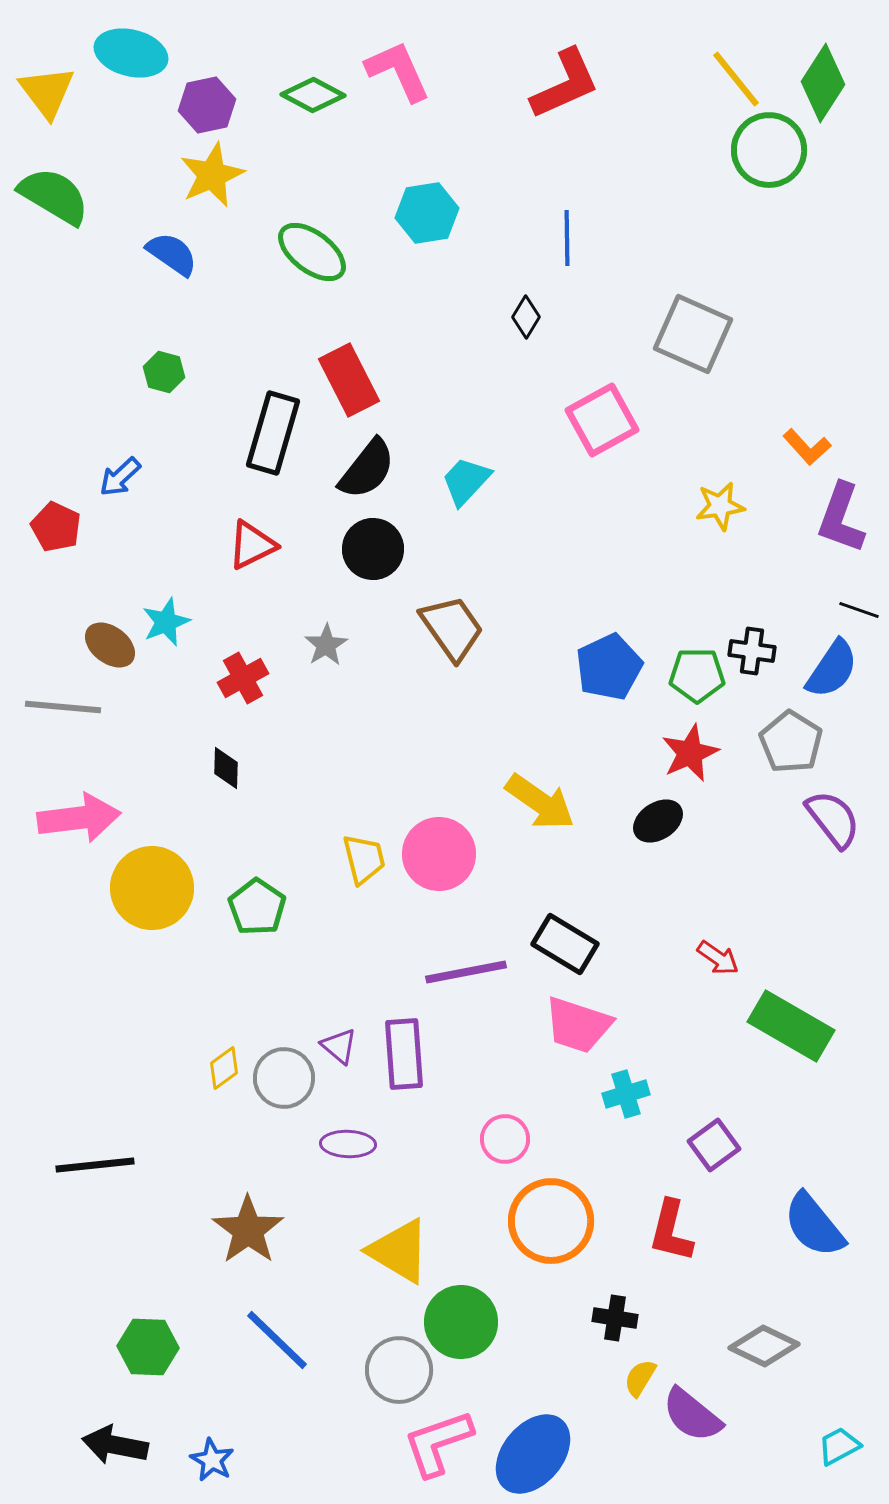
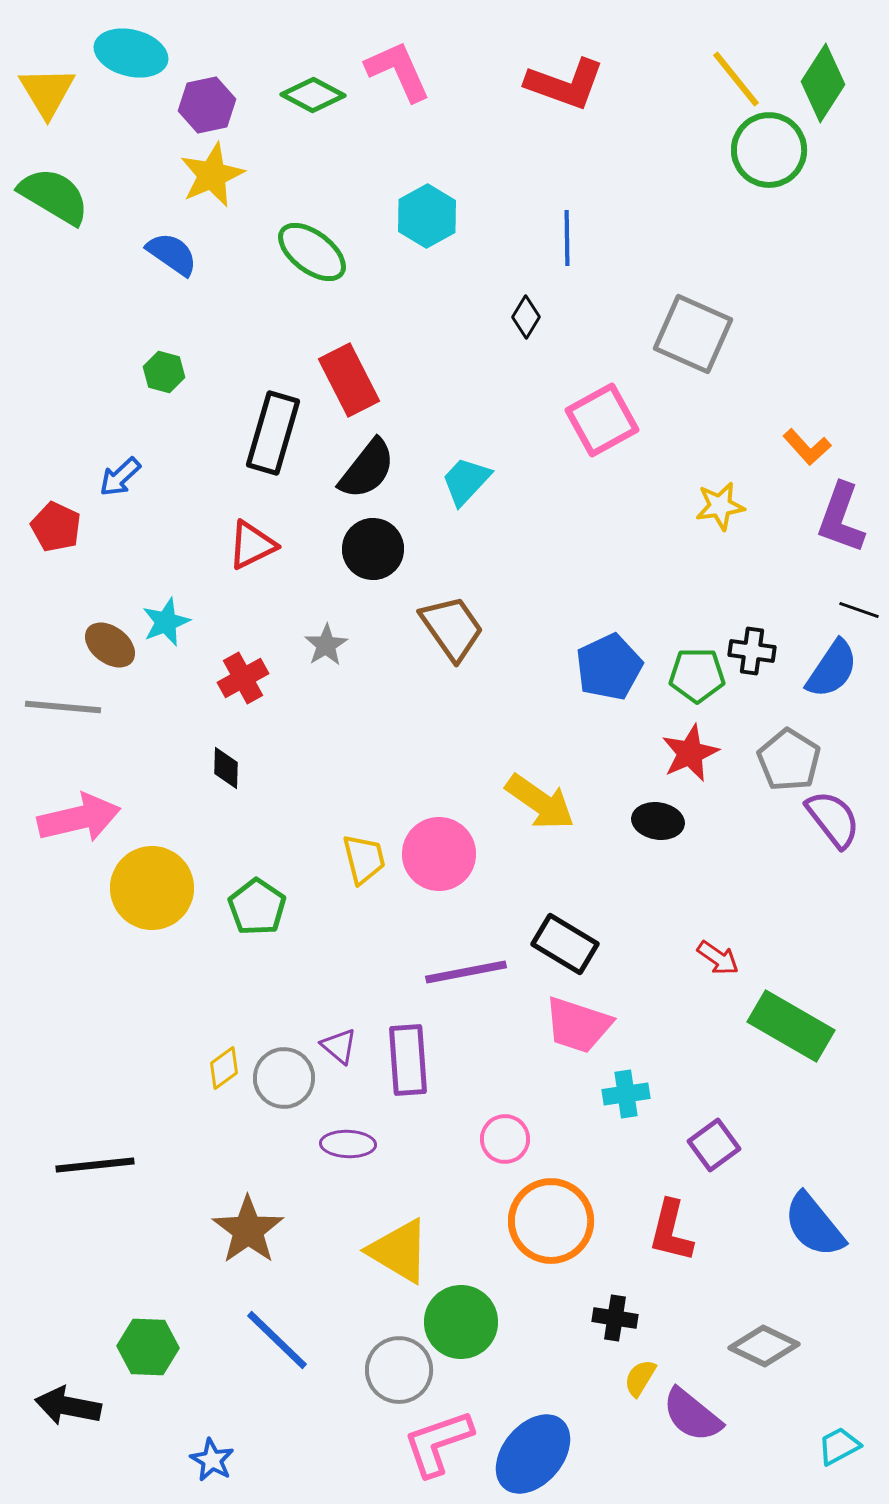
red L-shape at (565, 84): rotated 44 degrees clockwise
yellow triangle at (47, 92): rotated 6 degrees clockwise
cyan hexagon at (427, 213): moved 3 px down; rotated 20 degrees counterclockwise
gray pentagon at (791, 742): moved 2 px left, 18 px down
pink arrow at (79, 818): rotated 6 degrees counterclockwise
black ellipse at (658, 821): rotated 42 degrees clockwise
purple rectangle at (404, 1054): moved 4 px right, 6 px down
cyan cross at (626, 1094): rotated 9 degrees clockwise
black arrow at (115, 1445): moved 47 px left, 39 px up
